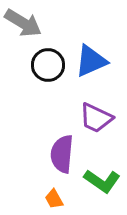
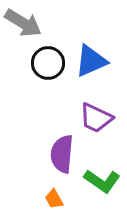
black circle: moved 2 px up
